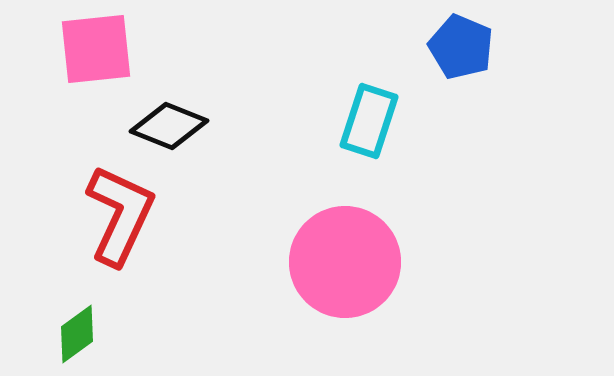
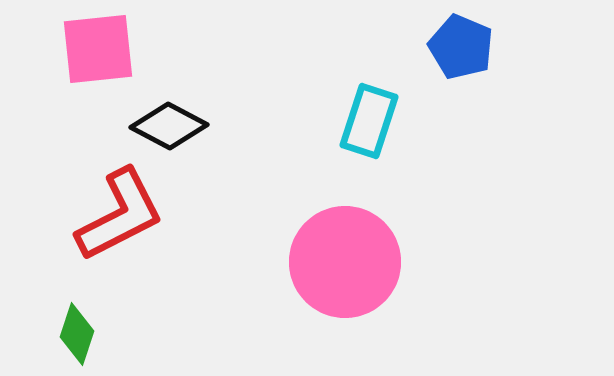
pink square: moved 2 px right
black diamond: rotated 6 degrees clockwise
red L-shape: rotated 38 degrees clockwise
green diamond: rotated 36 degrees counterclockwise
